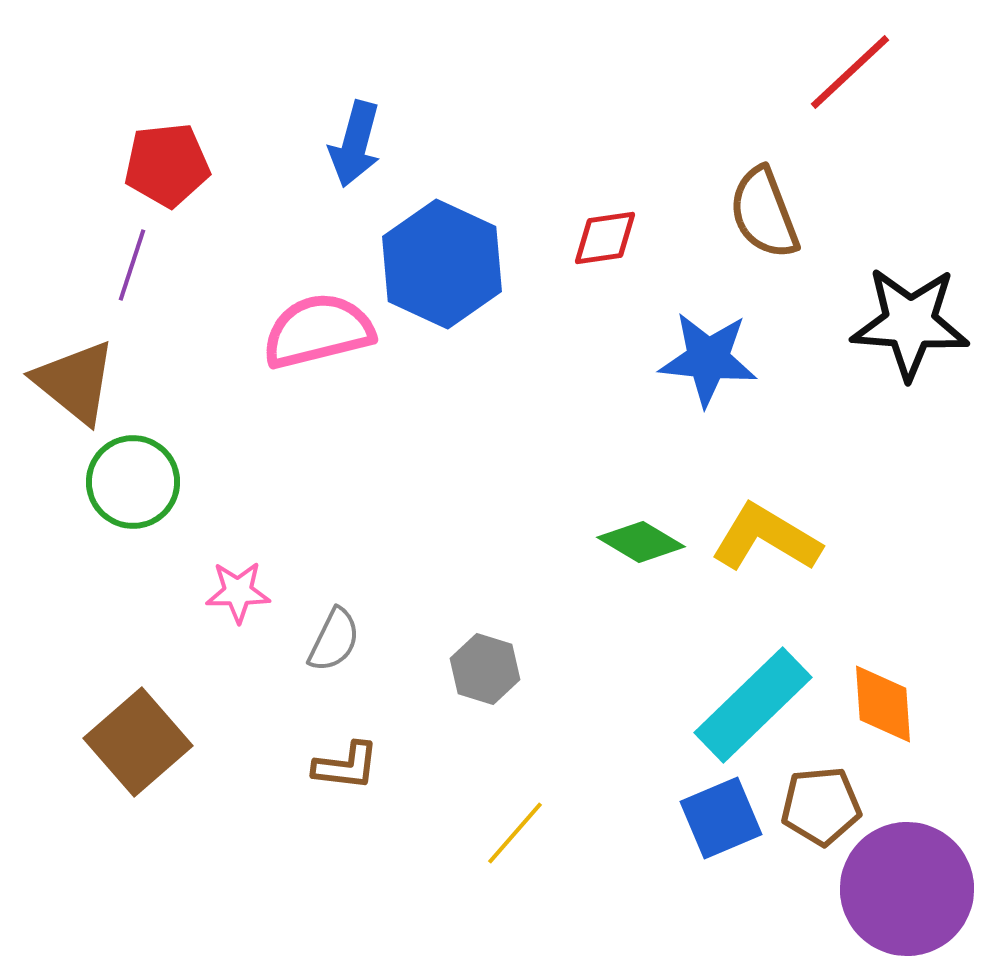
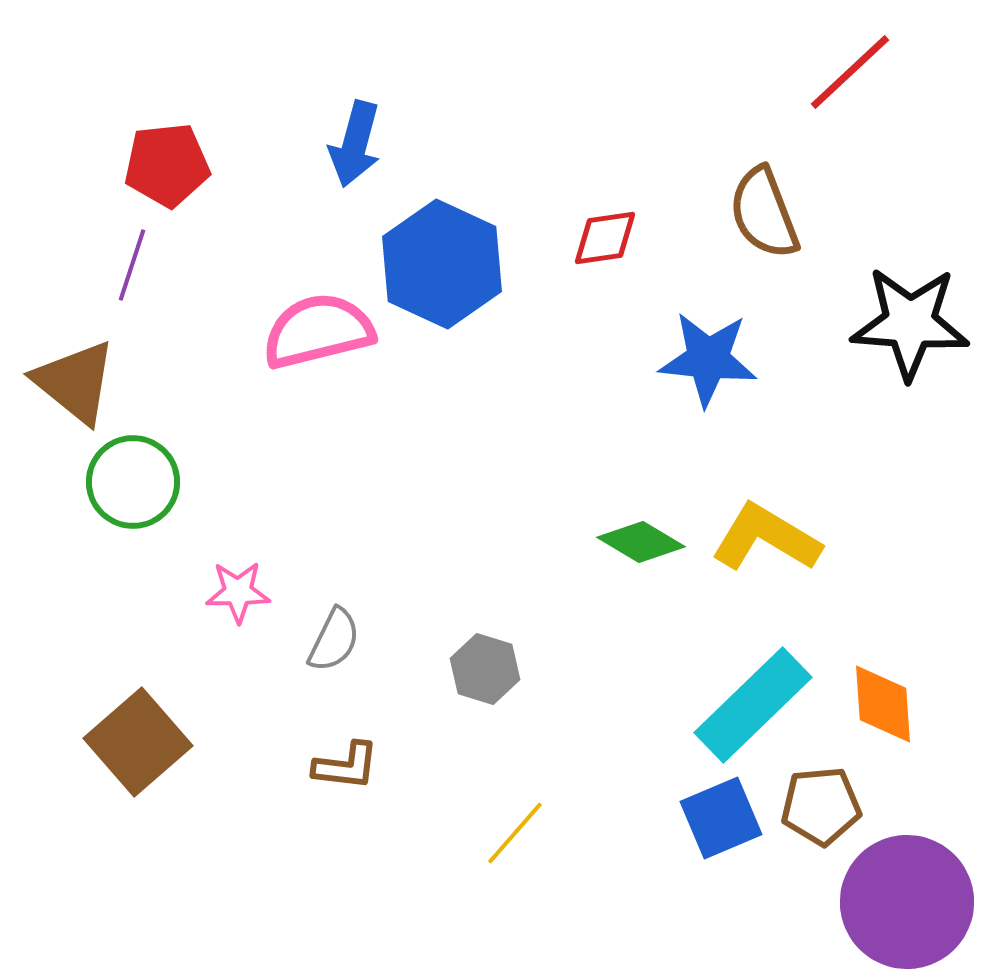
purple circle: moved 13 px down
